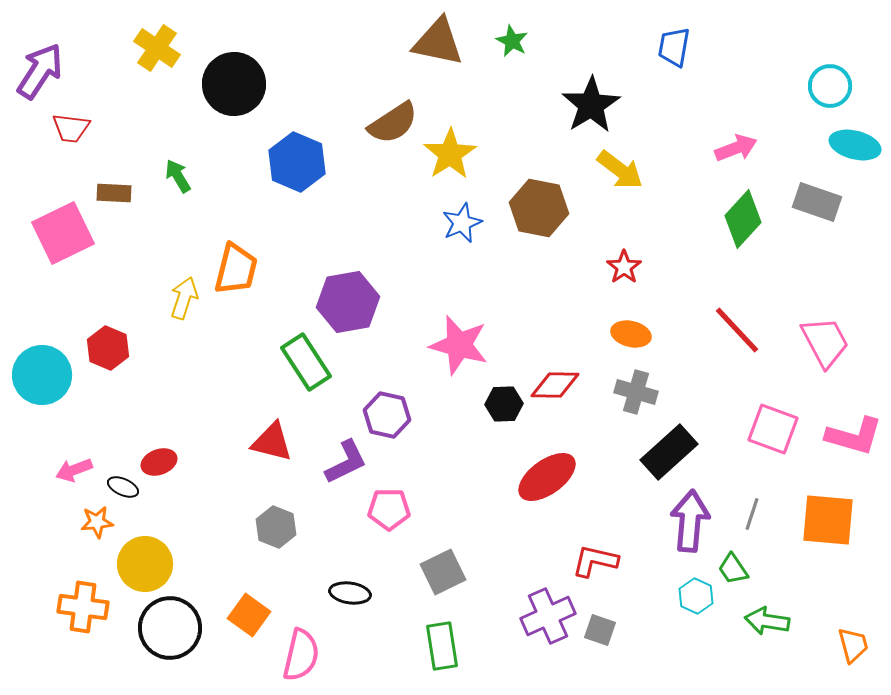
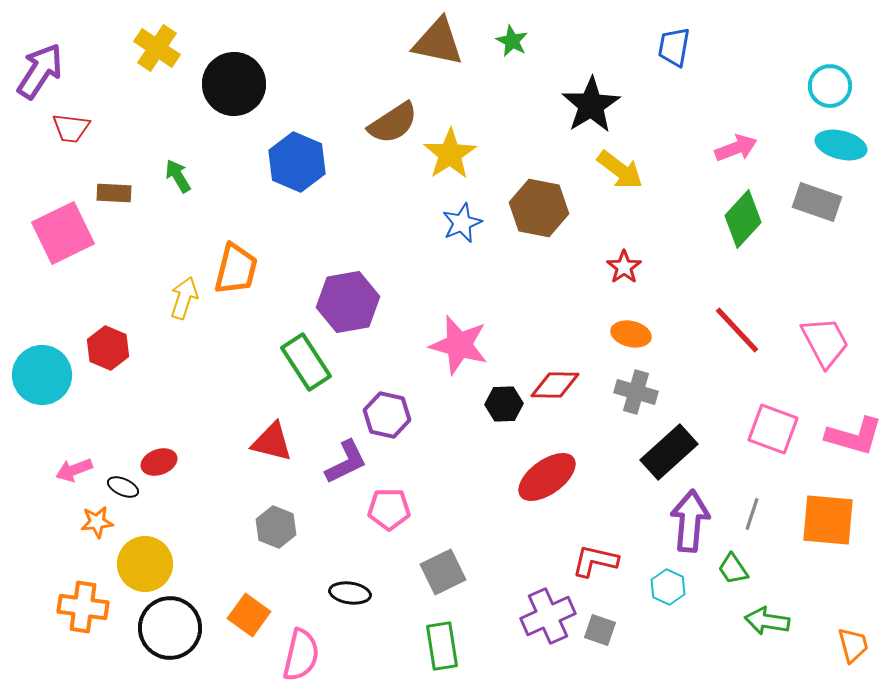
cyan ellipse at (855, 145): moved 14 px left
cyan hexagon at (696, 596): moved 28 px left, 9 px up
